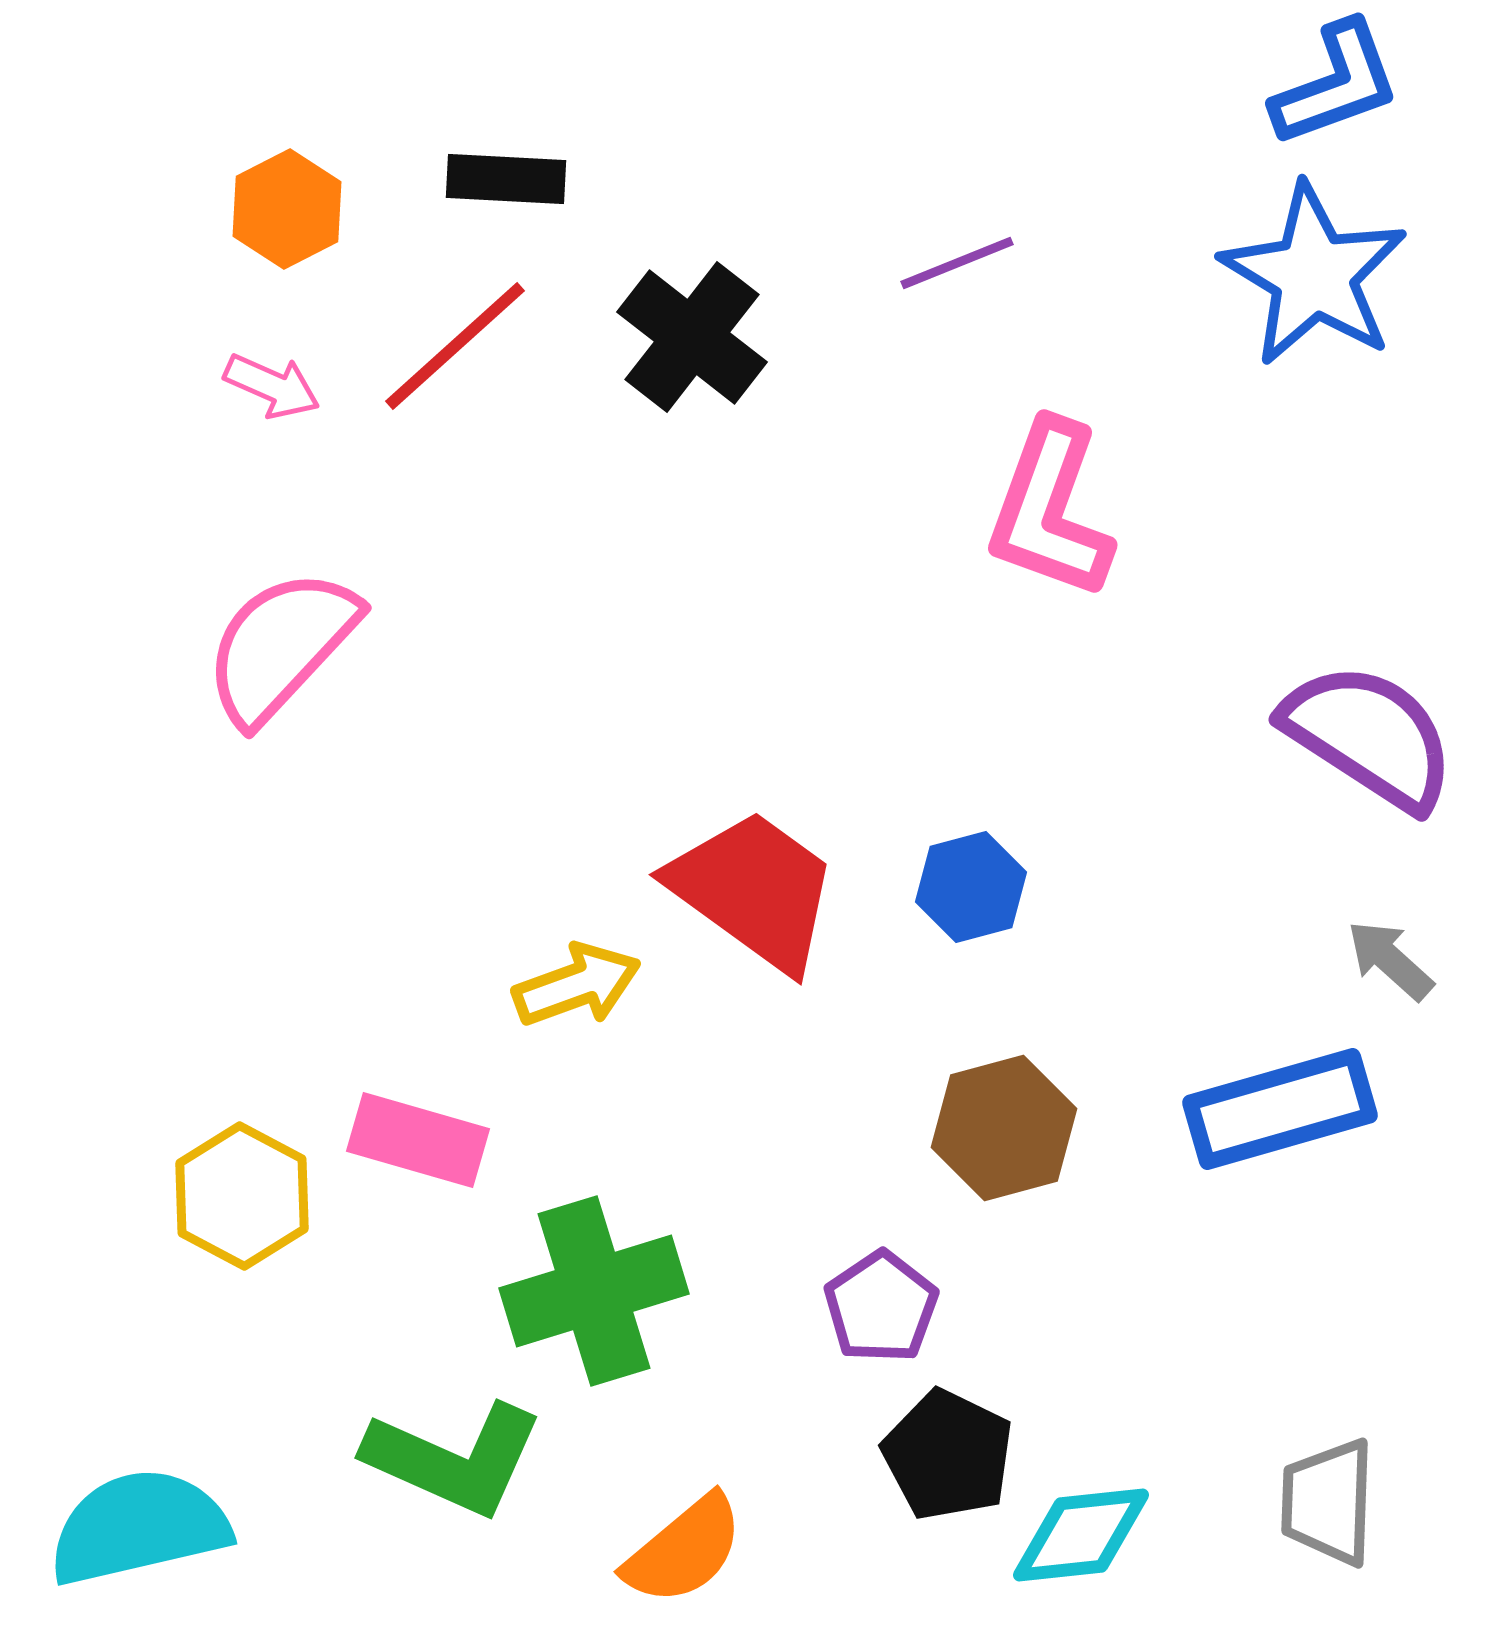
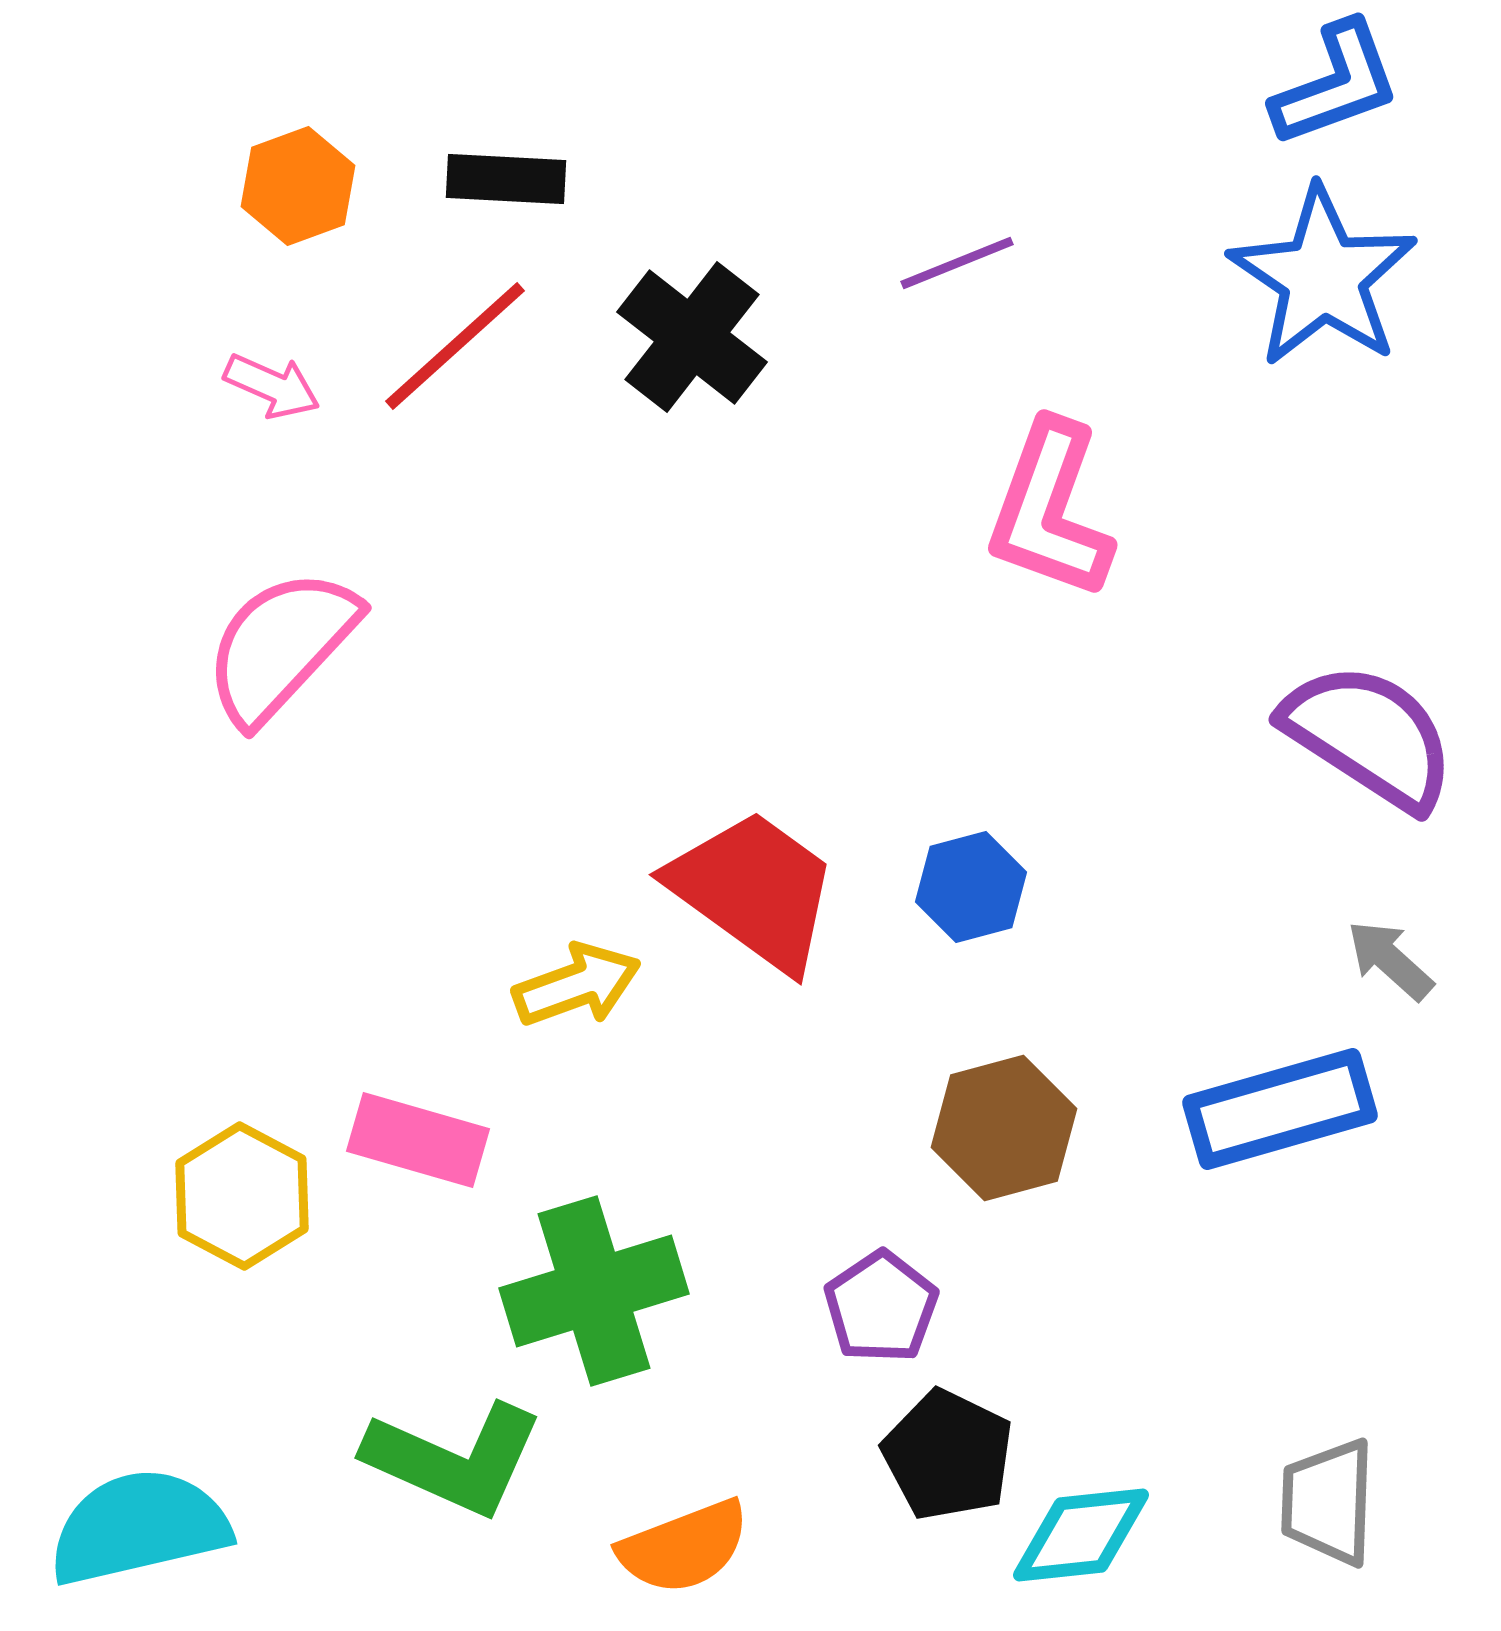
orange hexagon: moved 11 px right, 23 px up; rotated 7 degrees clockwise
blue star: moved 9 px right, 2 px down; rotated 3 degrees clockwise
orange semicircle: moved 3 px up; rotated 19 degrees clockwise
